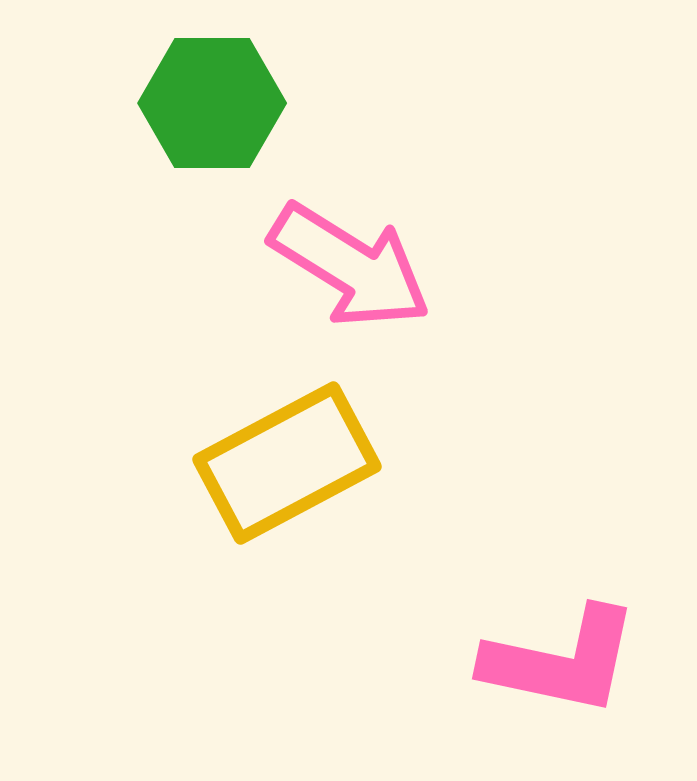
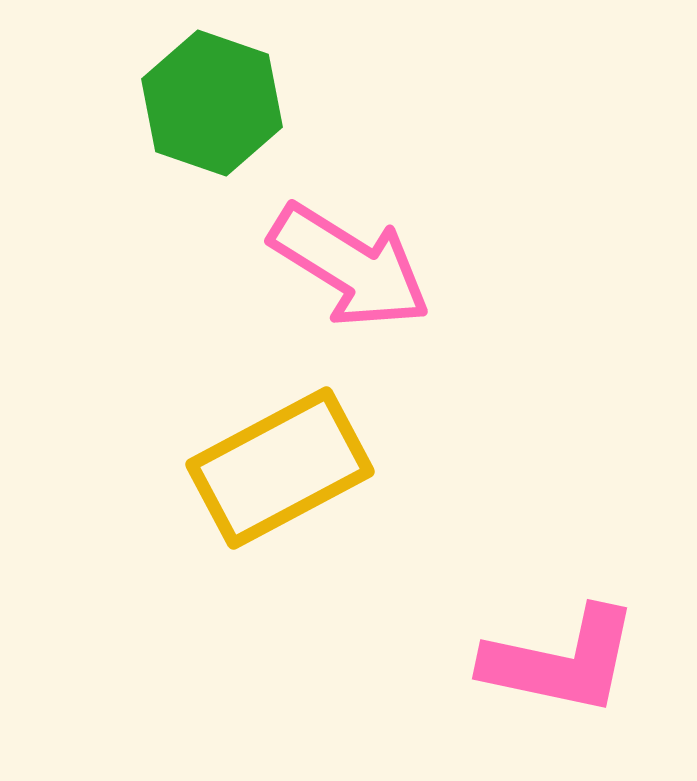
green hexagon: rotated 19 degrees clockwise
yellow rectangle: moved 7 px left, 5 px down
